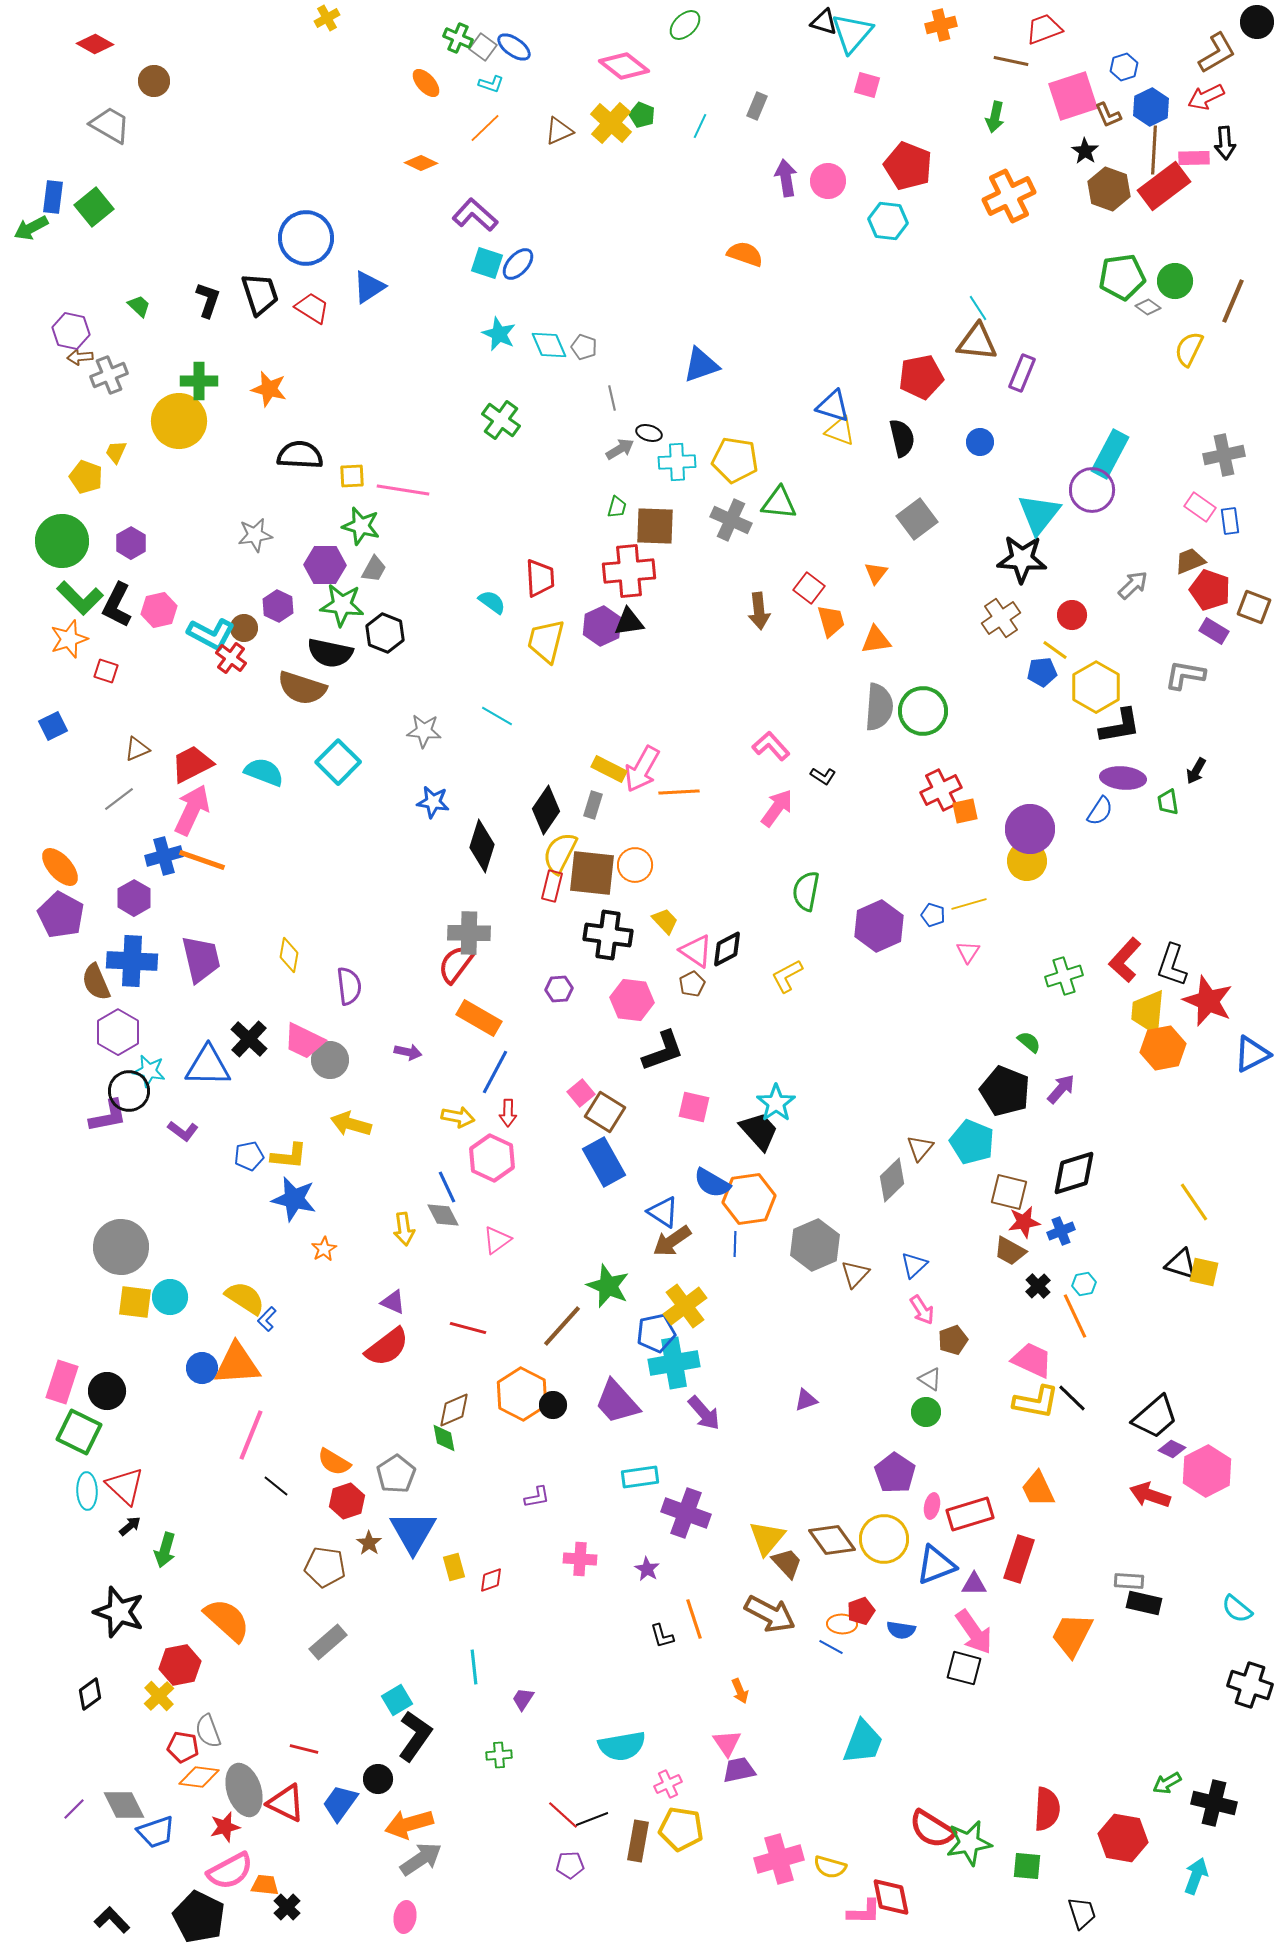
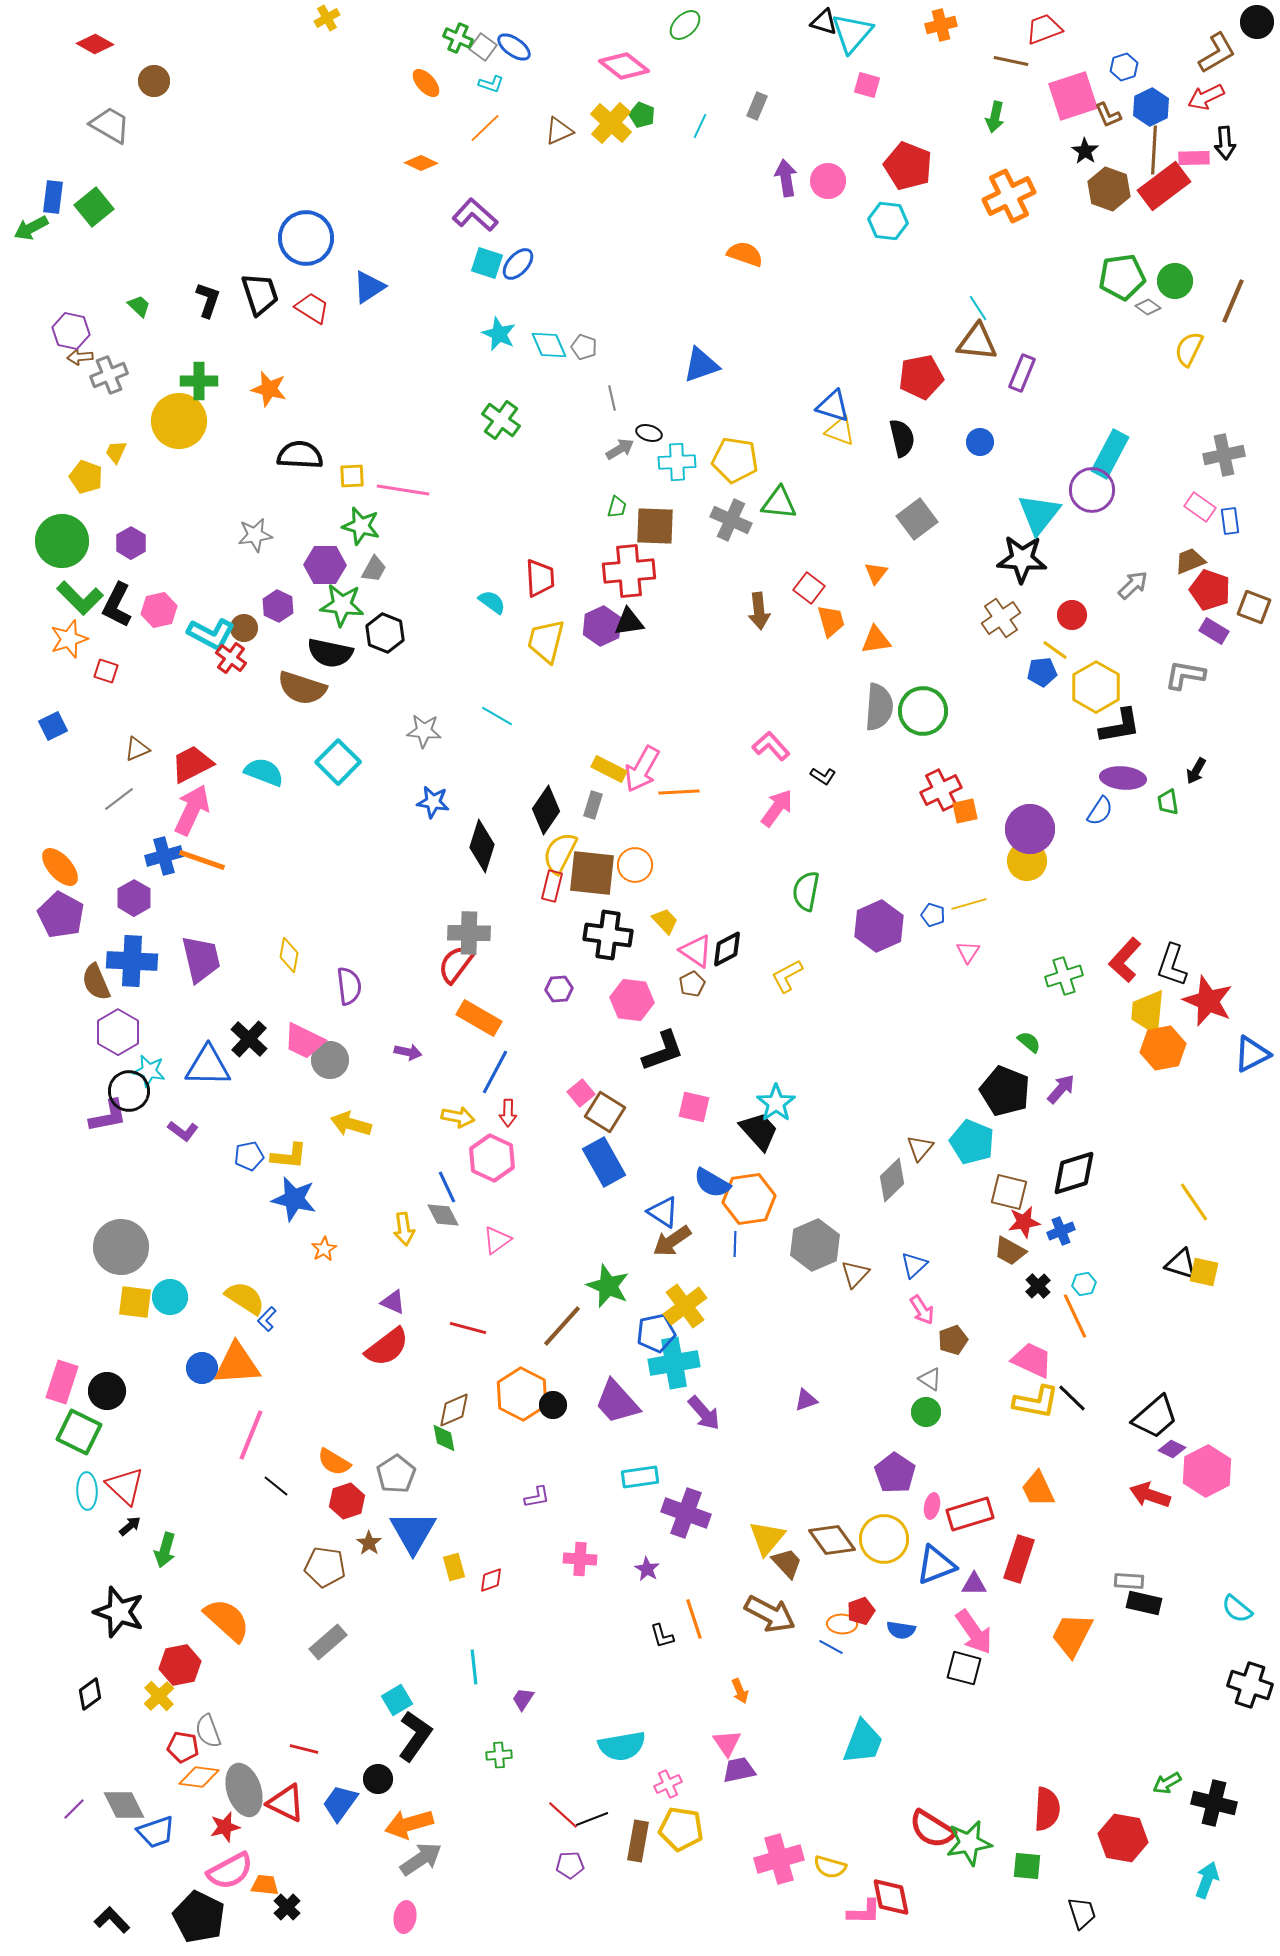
cyan arrow at (1196, 1876): moved 11 px right, 4 px down
